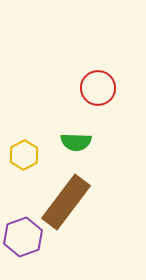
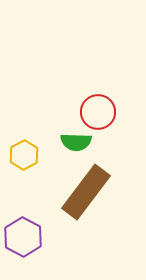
red circle: moved 24 px down
brown rectangle: moved 20 px right, 10 px up
purple hexagon: rotated 12 degrees counterclockwise
